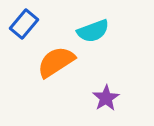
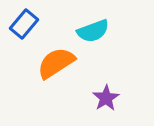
orange semicircle: moved 1 px down
